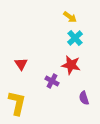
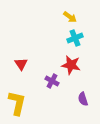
cyan cross: rotated 21 degrees clockwise
purple semicircle: moved 1 px left, 1 px down
